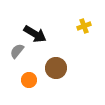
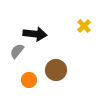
yellow cross: rotated 24 degrees counterclockwise
black arrow: rotated 25 degrees counterclockwise
brown circle: moved 2 px down
